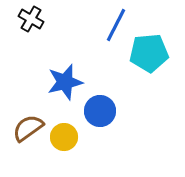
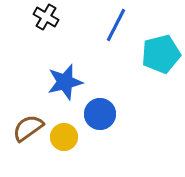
black cross: moved 15 px right, 2 px up
cyan pentagon: moved 12 px right, 1 px down; rotated 9 degrees counterclockwise
blue circle: moved 3 px down
